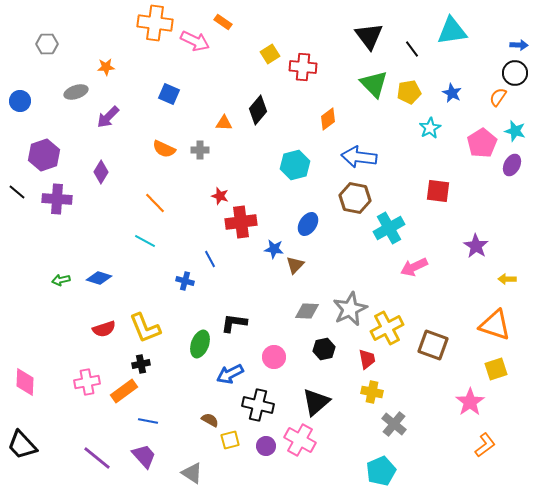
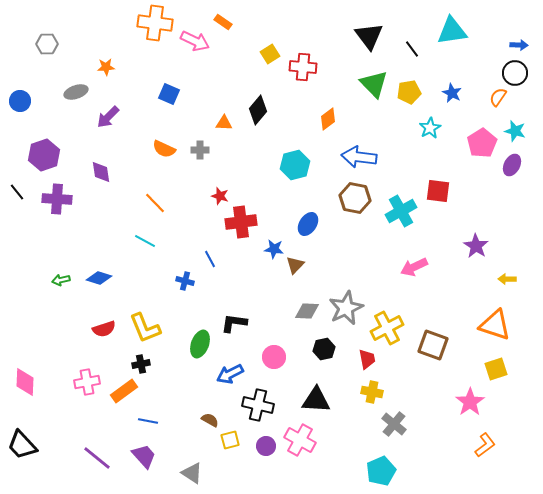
purple diamond at (101, 172): rotated 40 degrees counterclockwise
black line at (17, 192): rotated 12 degrees clockwise
cyan cross at (389, 228): moved 12 px right, 17 px up
gray star at (350, 309): moved 4 px left, 1 px up
black triangle at (316, 402): moved 2 px up; rotated 44 degrees clockwise
